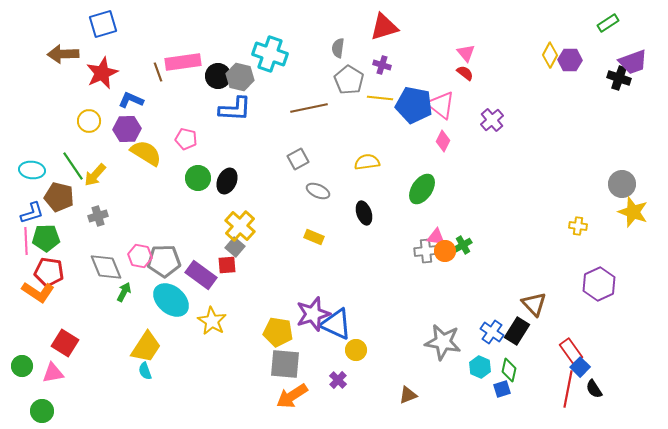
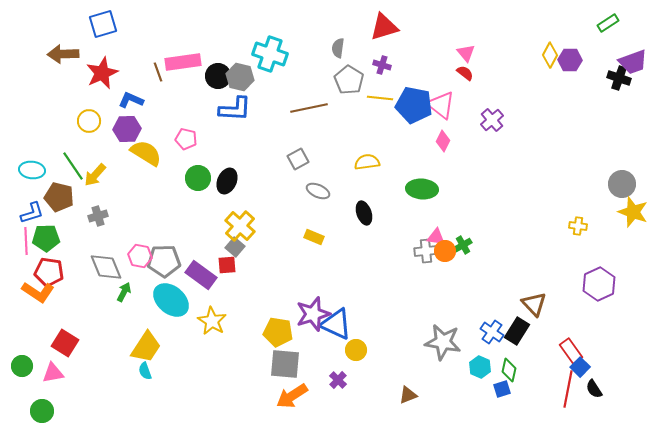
green ellipse at (422, 189): rotated 60 degrees clockwise
